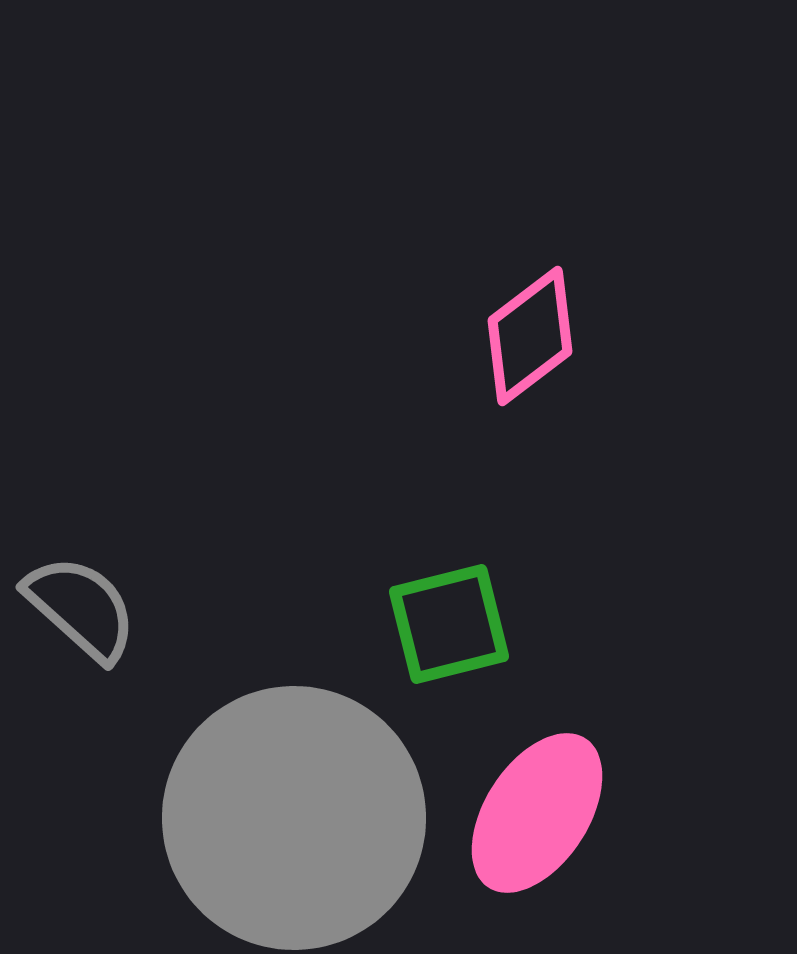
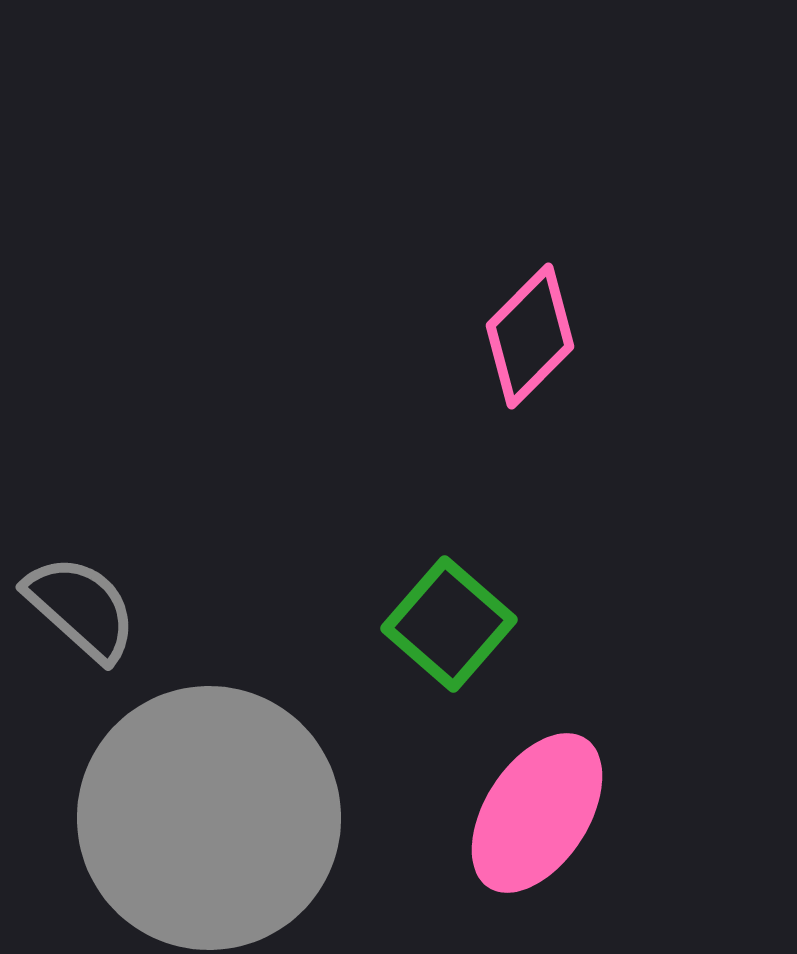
pink diamond: rotated 8 degrees counterclockwise
green square: rotated 35 degrees counterclockwise
gray circle: moved 85 px left
